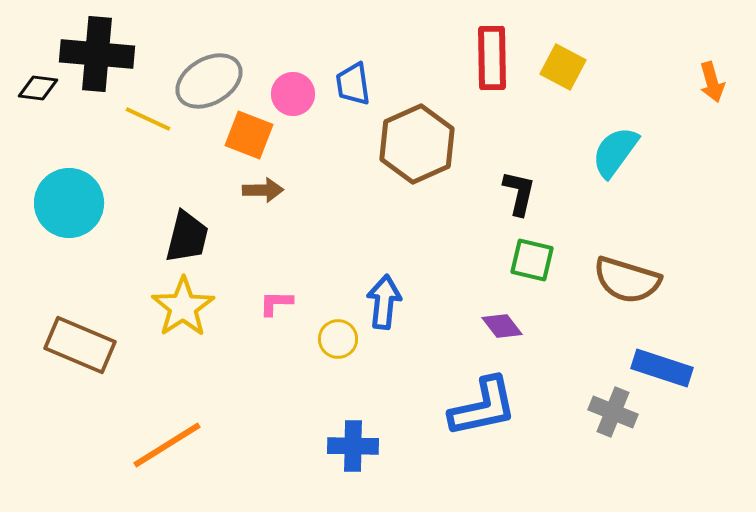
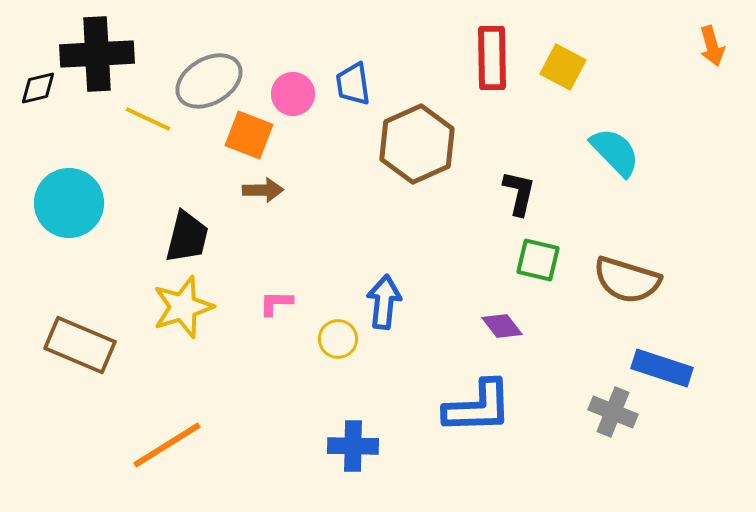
black cross: rotated 8 degrees counterclockwise
orange arrow: moved 36 px up
black diamond: rotated 21 degrees counterclockwise
cyan semicircle: rotated 100 degrees clockwise
green square: moved 6 px right
yellow star: rotated 16 degrees clockwise
blue L-shape: moved 5 px left; rotated 10 degrees clockwise
